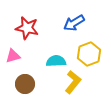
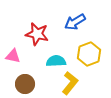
blue arrow: moved 1 px right, 1 px up
red star: moved 10 px right, 6 px down
pink triangle: rotated 28 degrees clockwise
yellow L-shape: moved 3 px left, 1 px down
